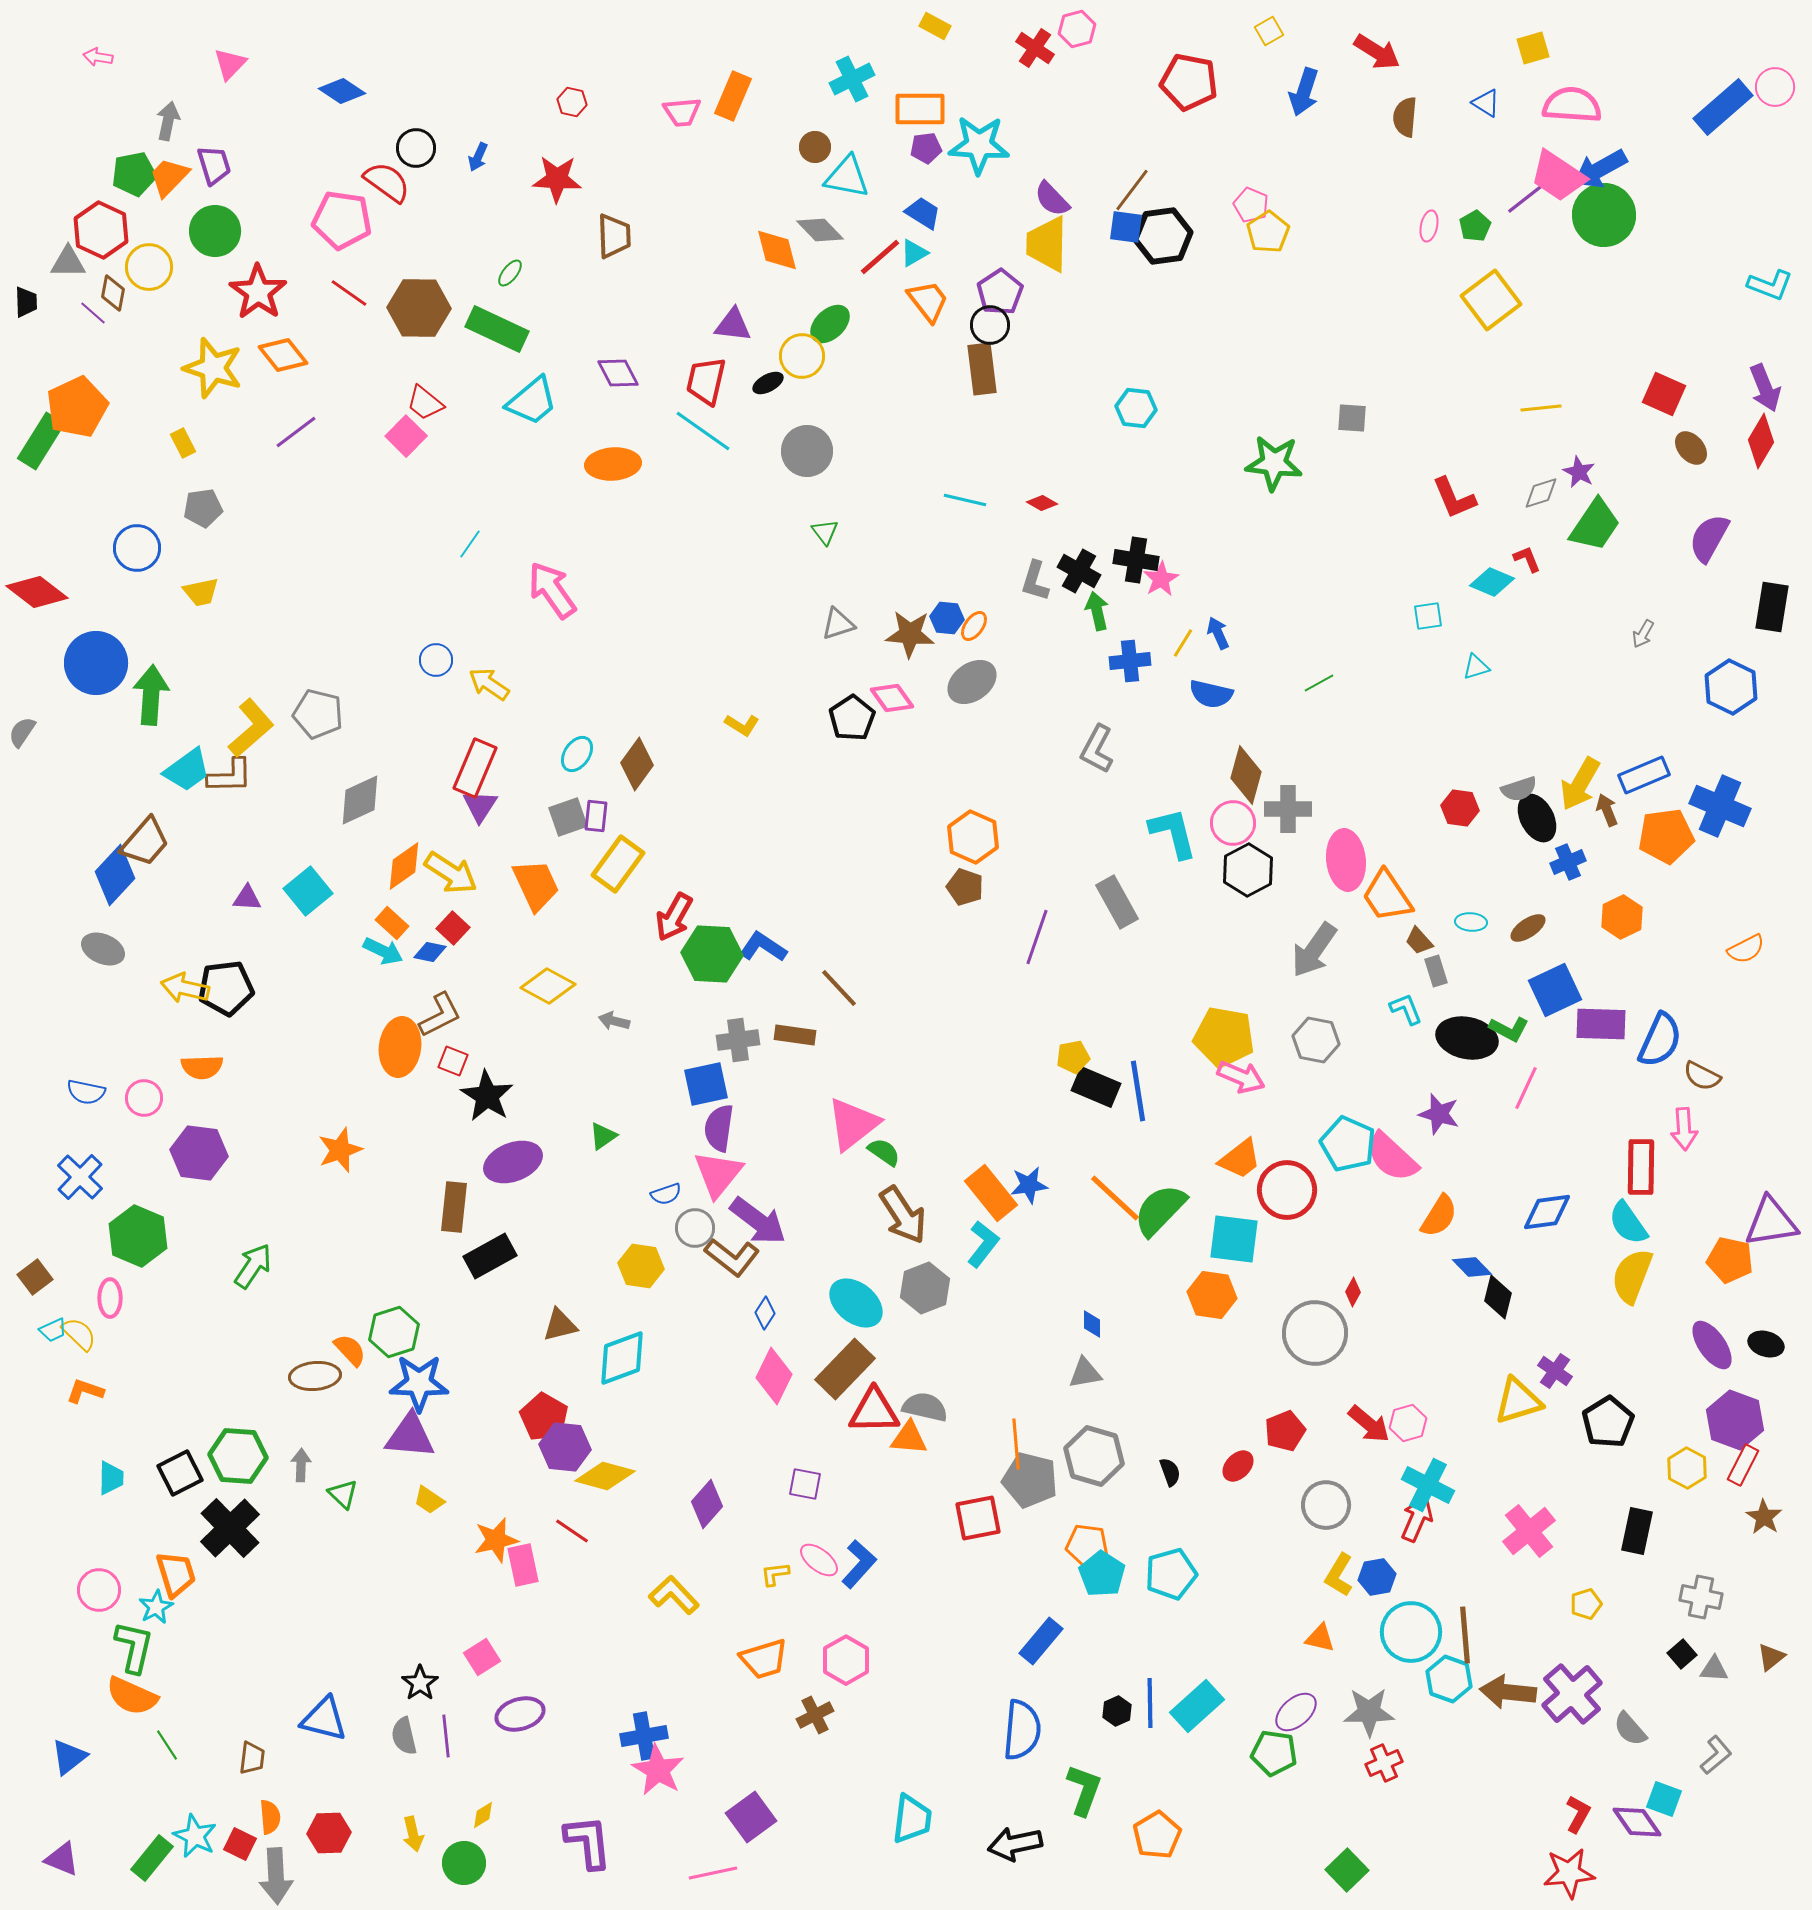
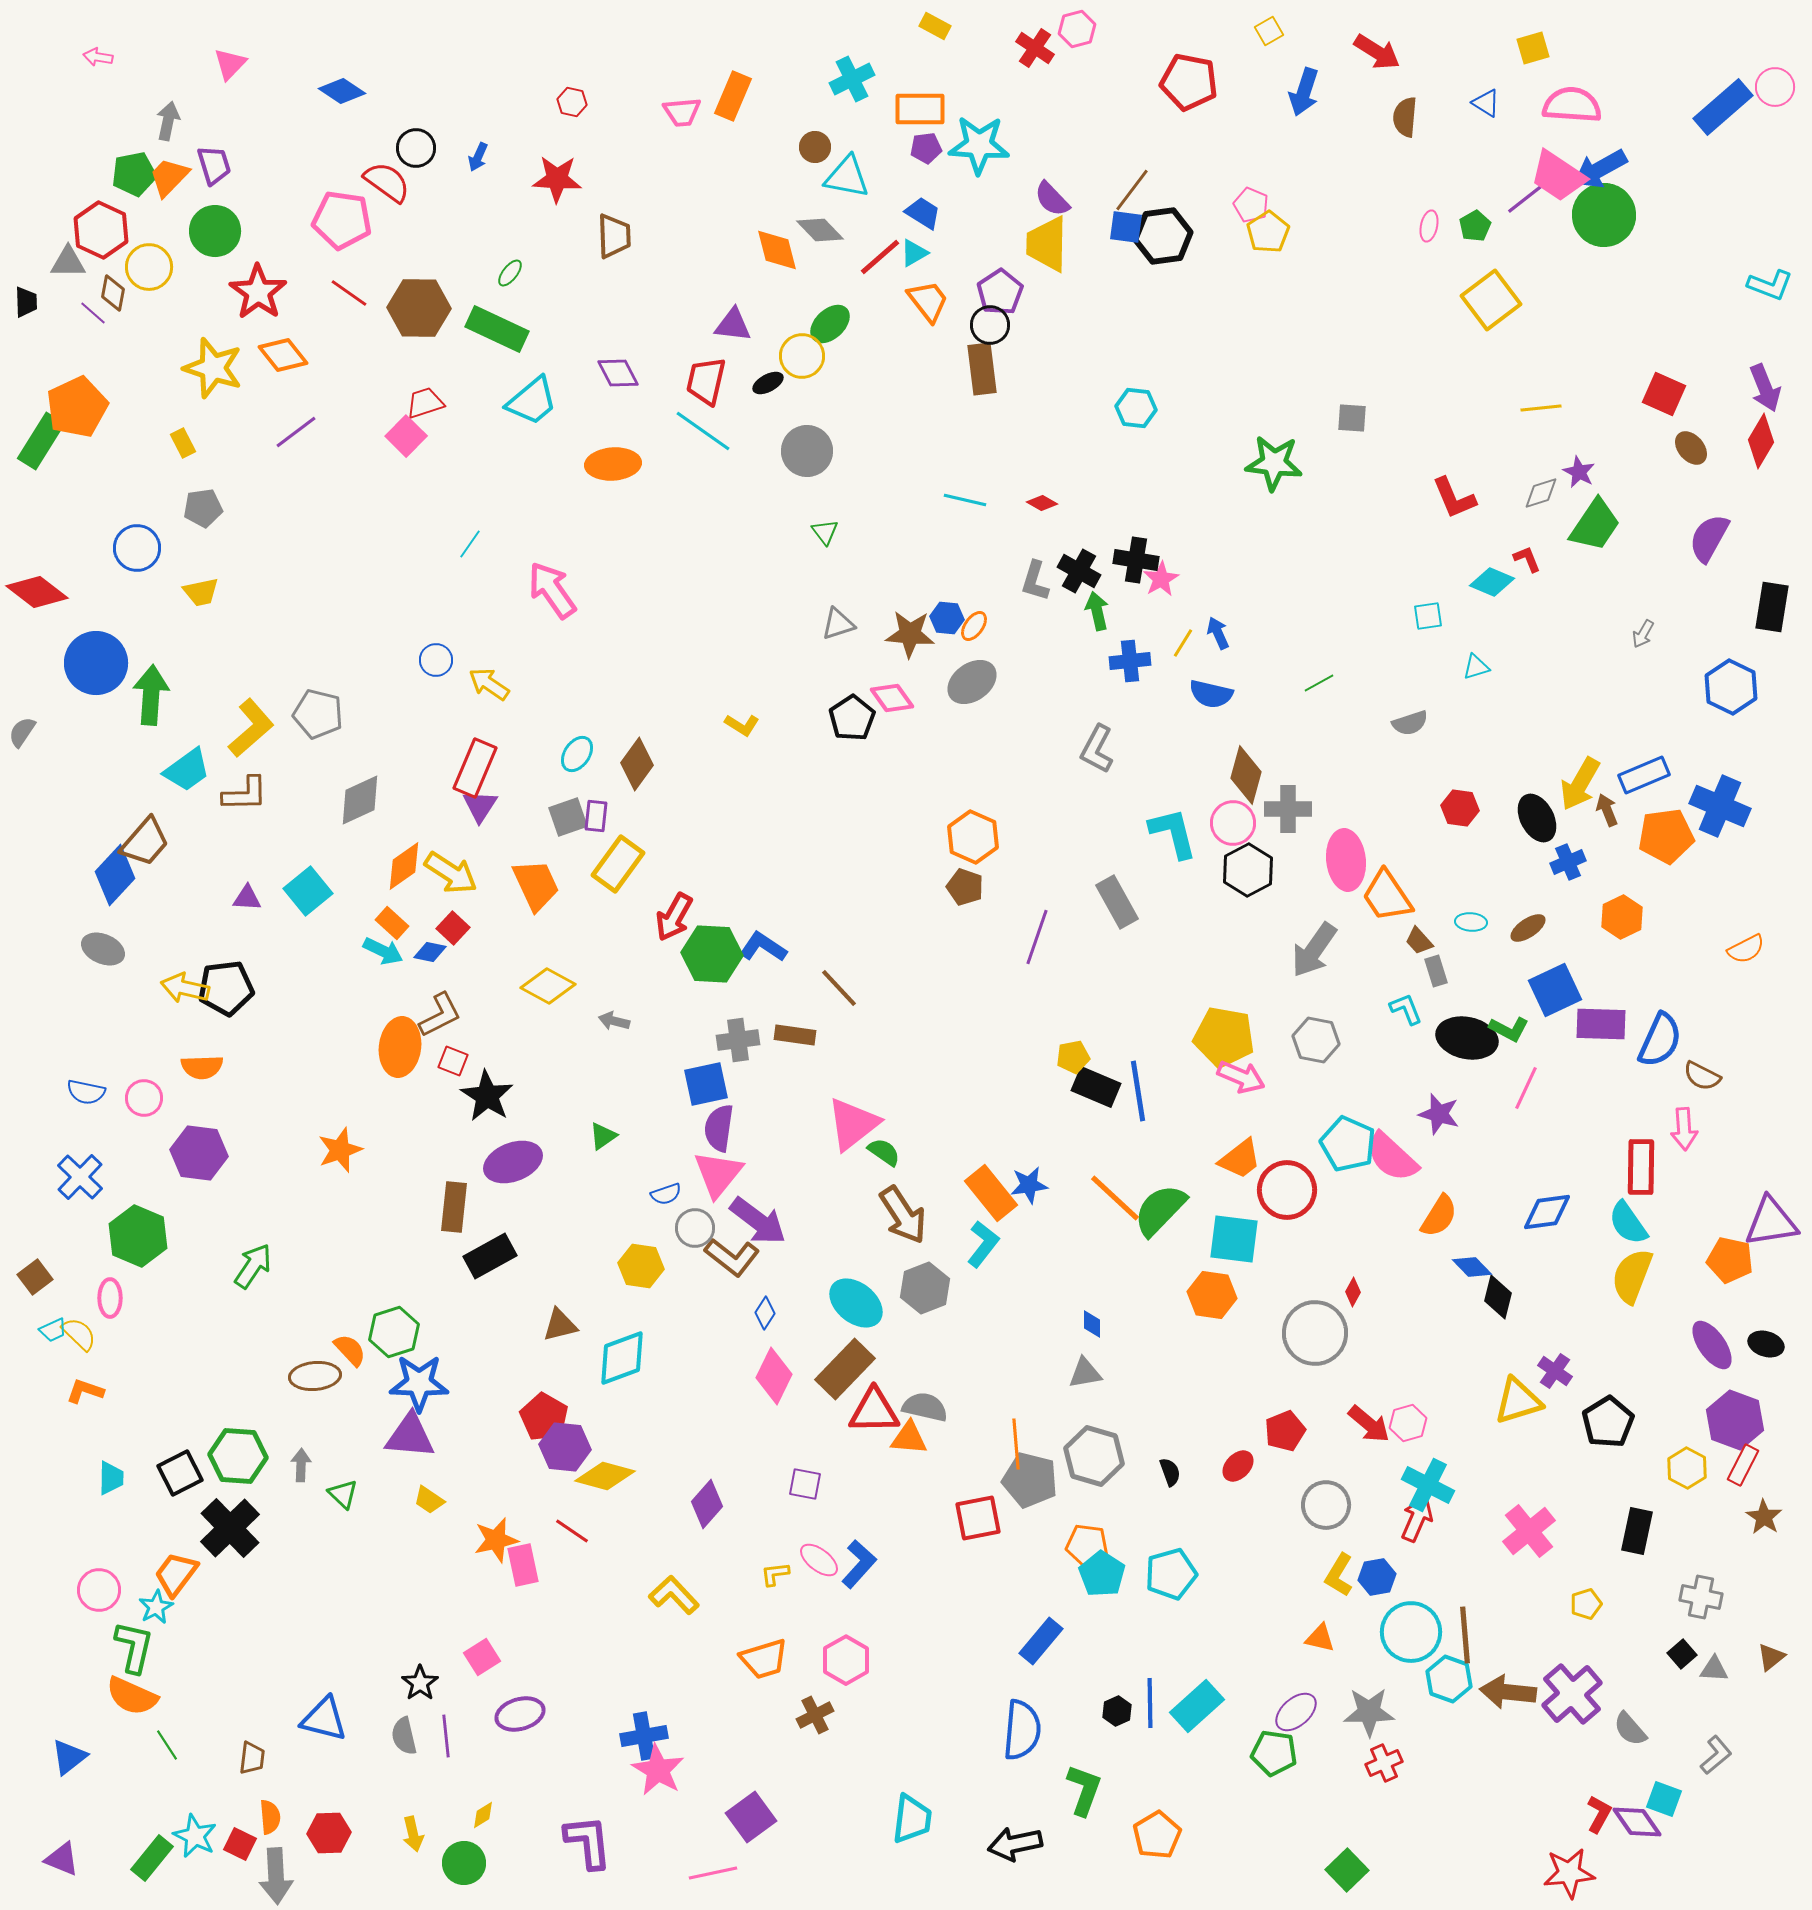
red trapezoid at (425, 403): rotated 123 degrees clockwise
brown L-shape at (230, 776): moved 15 px right, 18 px down
gray semicircle at (1519, 789): moved 109 px left, 66 px up
orange trapezoid at (176, 1574): rotated 126 degrees counterclockwise
red L-shape at (1578, 1814): moved 21 px right
